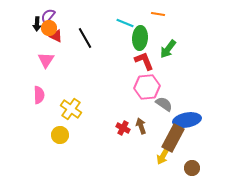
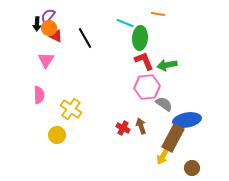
green arrow: moved 1 px left, 16 px down; rotated 42 degrees clockwise
yellow circle: moved 3 px left
